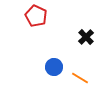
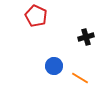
black cross: rotated 28 degrees clockwise
blue circle: moved 1 px up
